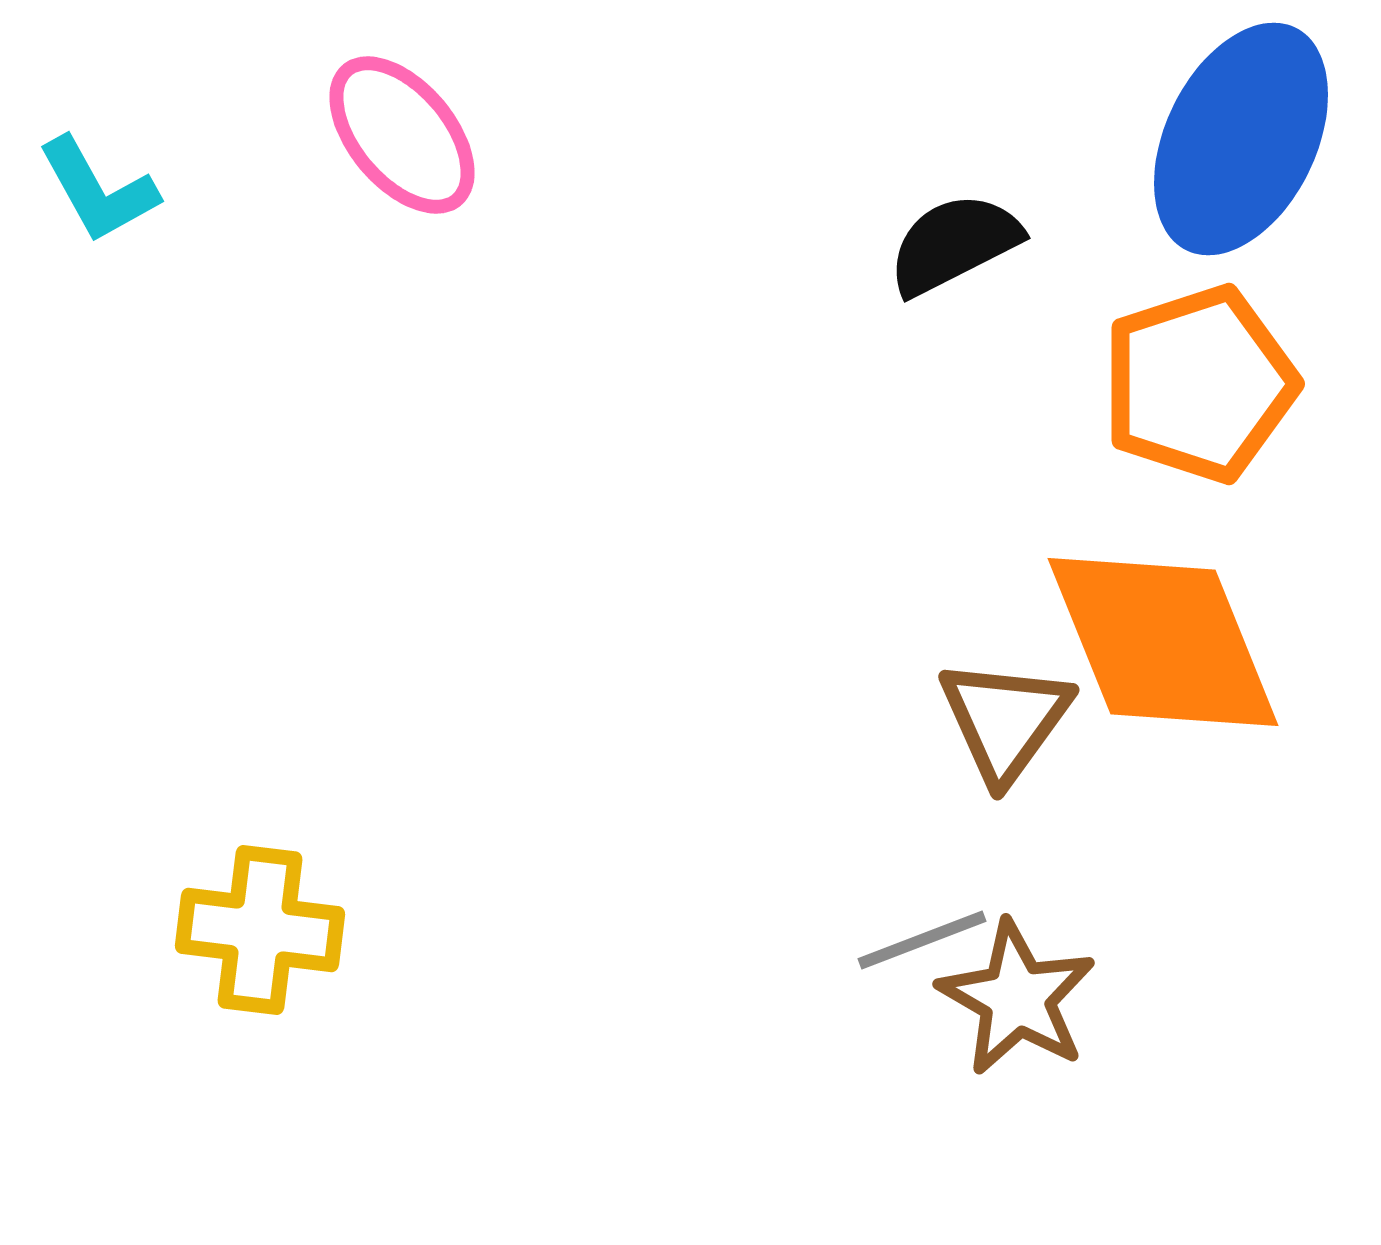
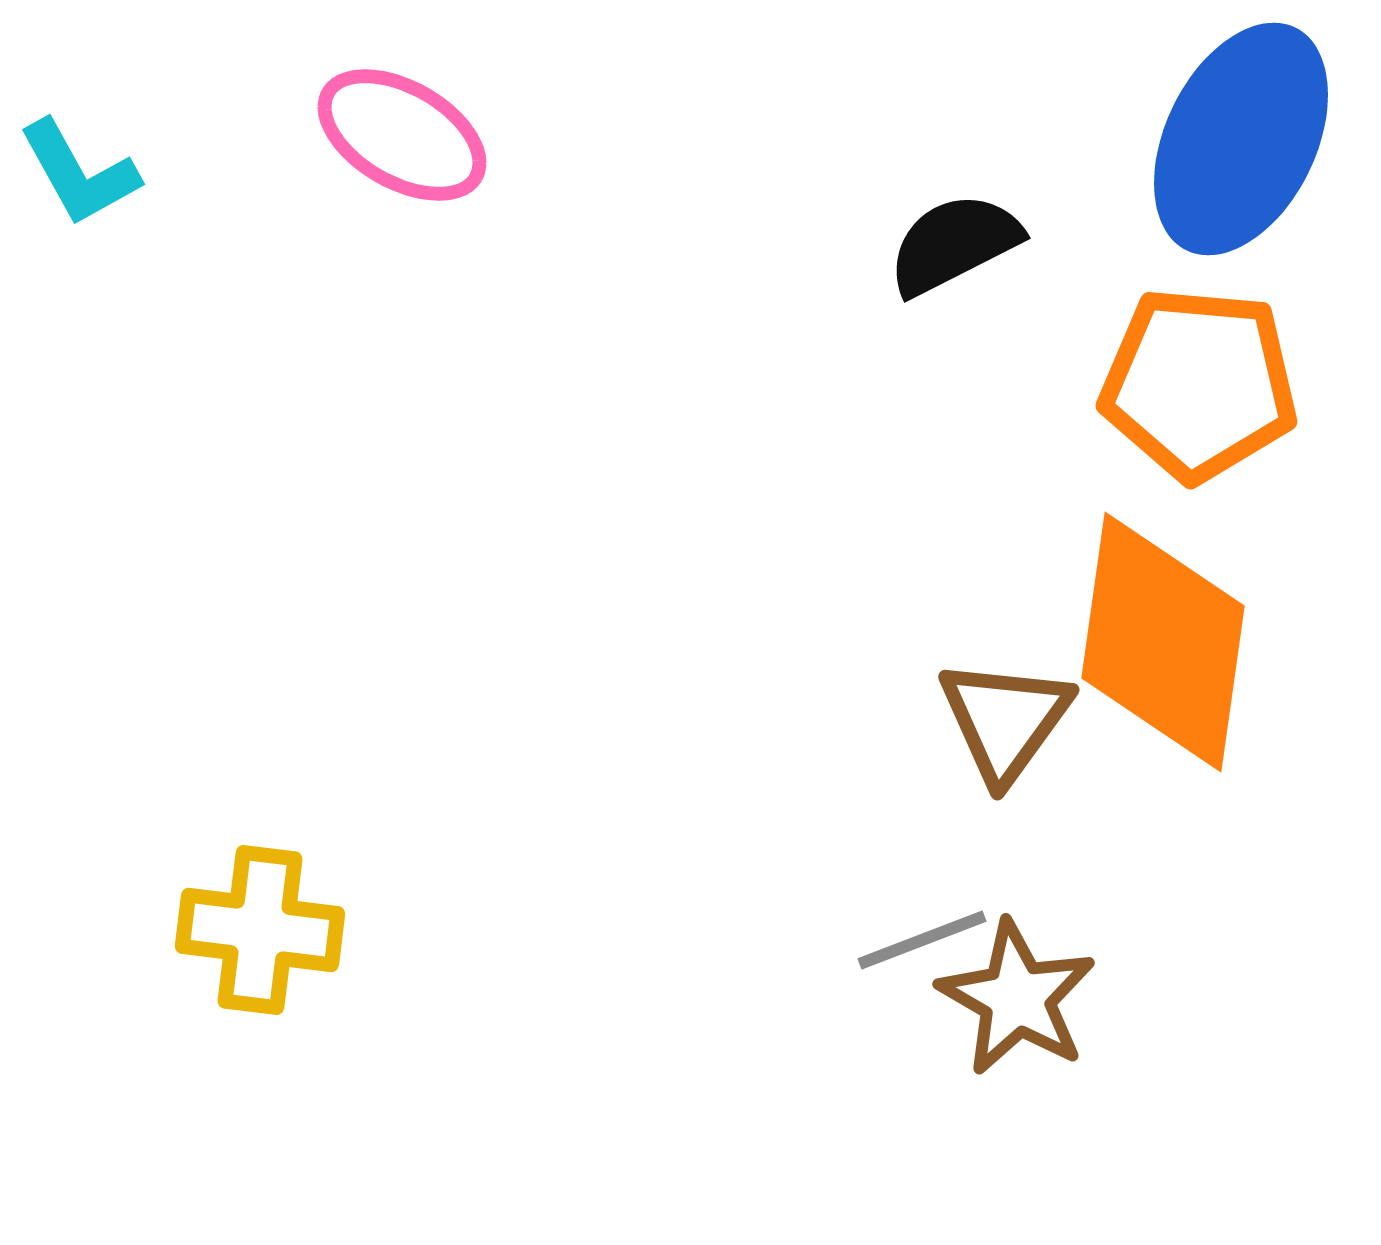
pink ellipse: rotated 20 degrees counterclockwise
cyan L-shape: moved 19 px left, 17 px up
orange pentagon: rotated 23 degrees clockwise
orange diamond: rotated 30 degrees clockwise
